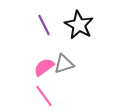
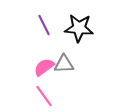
black star: moved 3 px down; rotated 24 degrees counterclockwise
gray triangle: rotated 15 degrees clockwise
